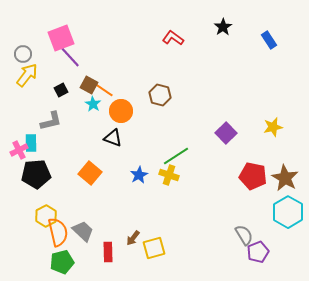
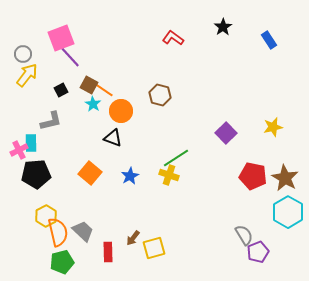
green line: moved 2 px down
blue star: moved 9 px left, 1 px down
